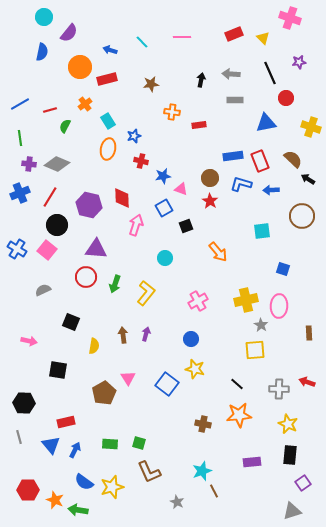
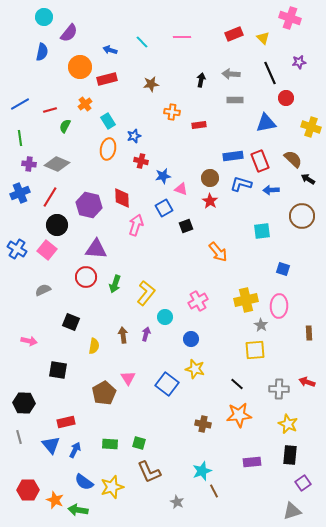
cyan circle at (165, 258): moved 59 px down
